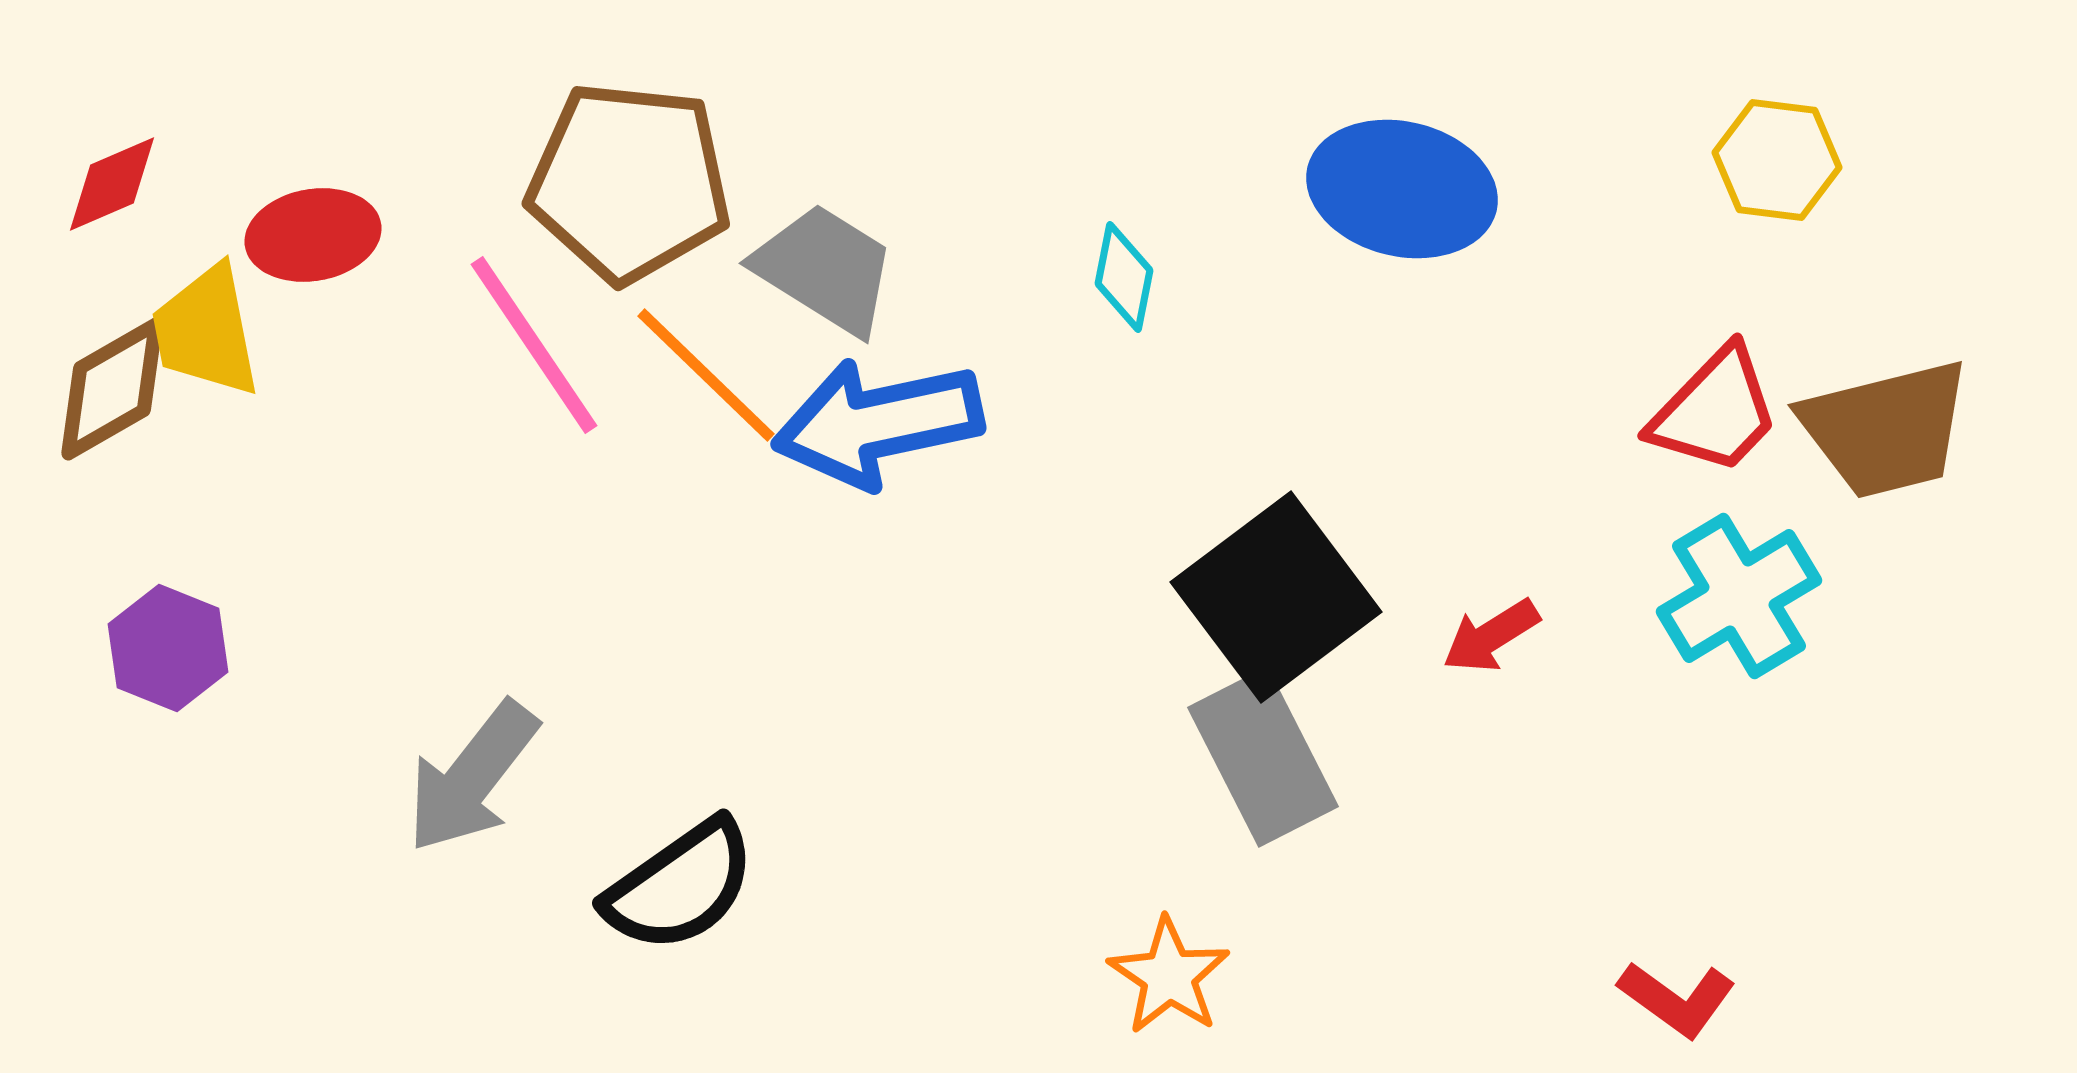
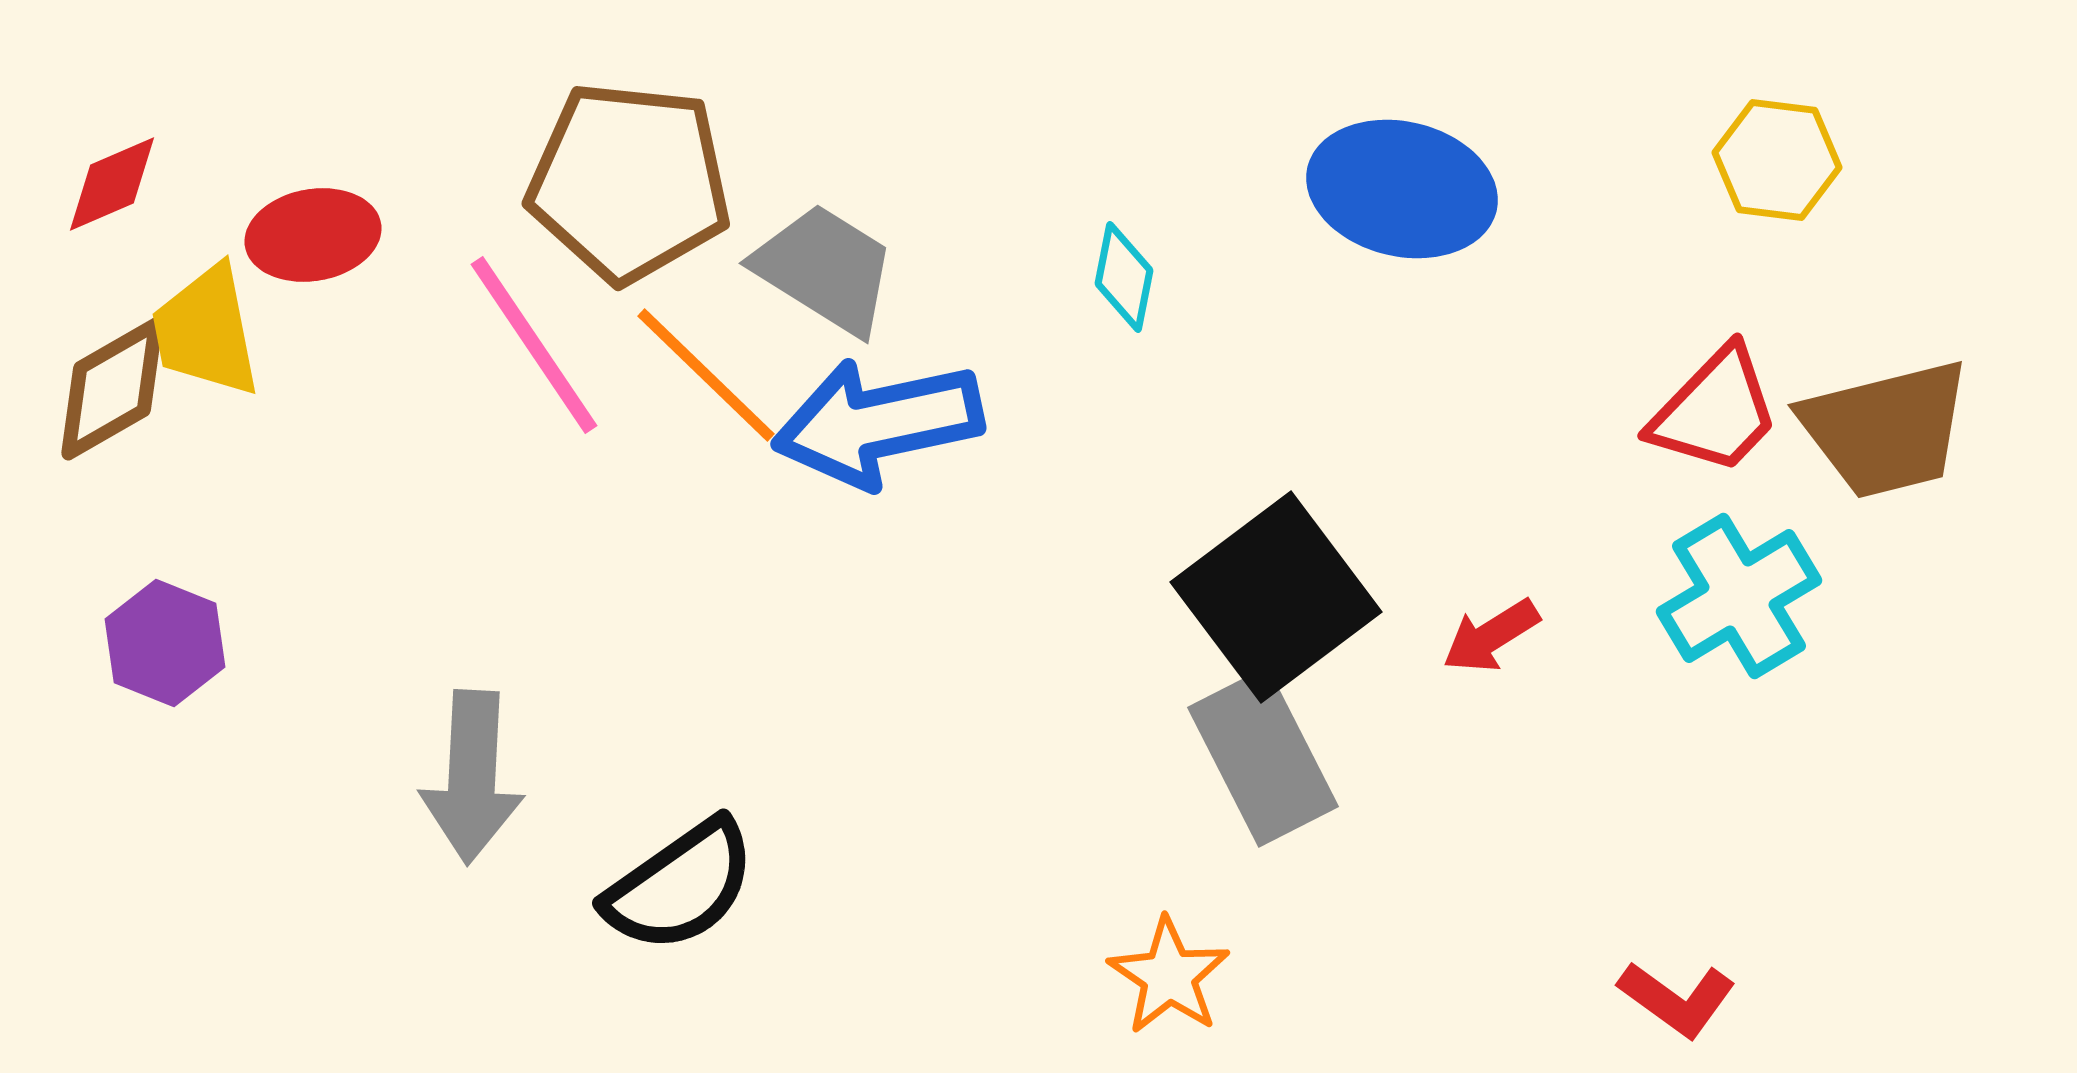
purple hexagon: moved 3 px left, 5 px up
gray arrow: rotated 35 degrees counterclockwise
